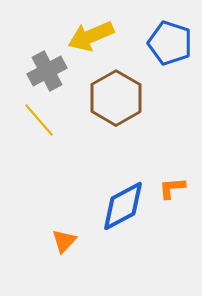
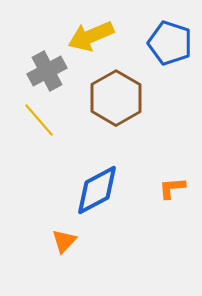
blue diamond: moved 26 px left, 16 px up
